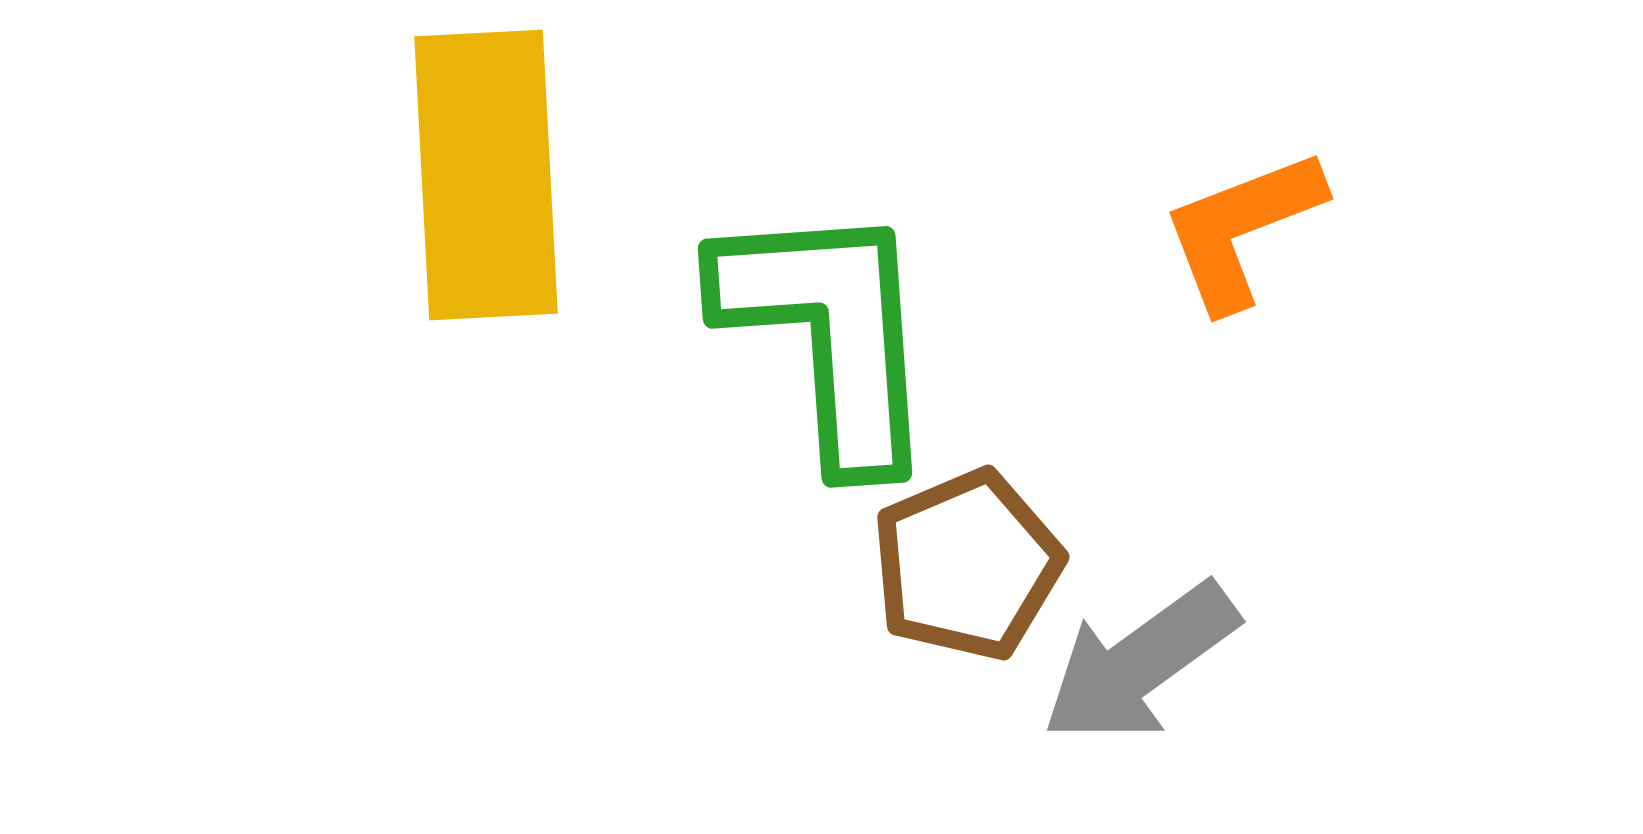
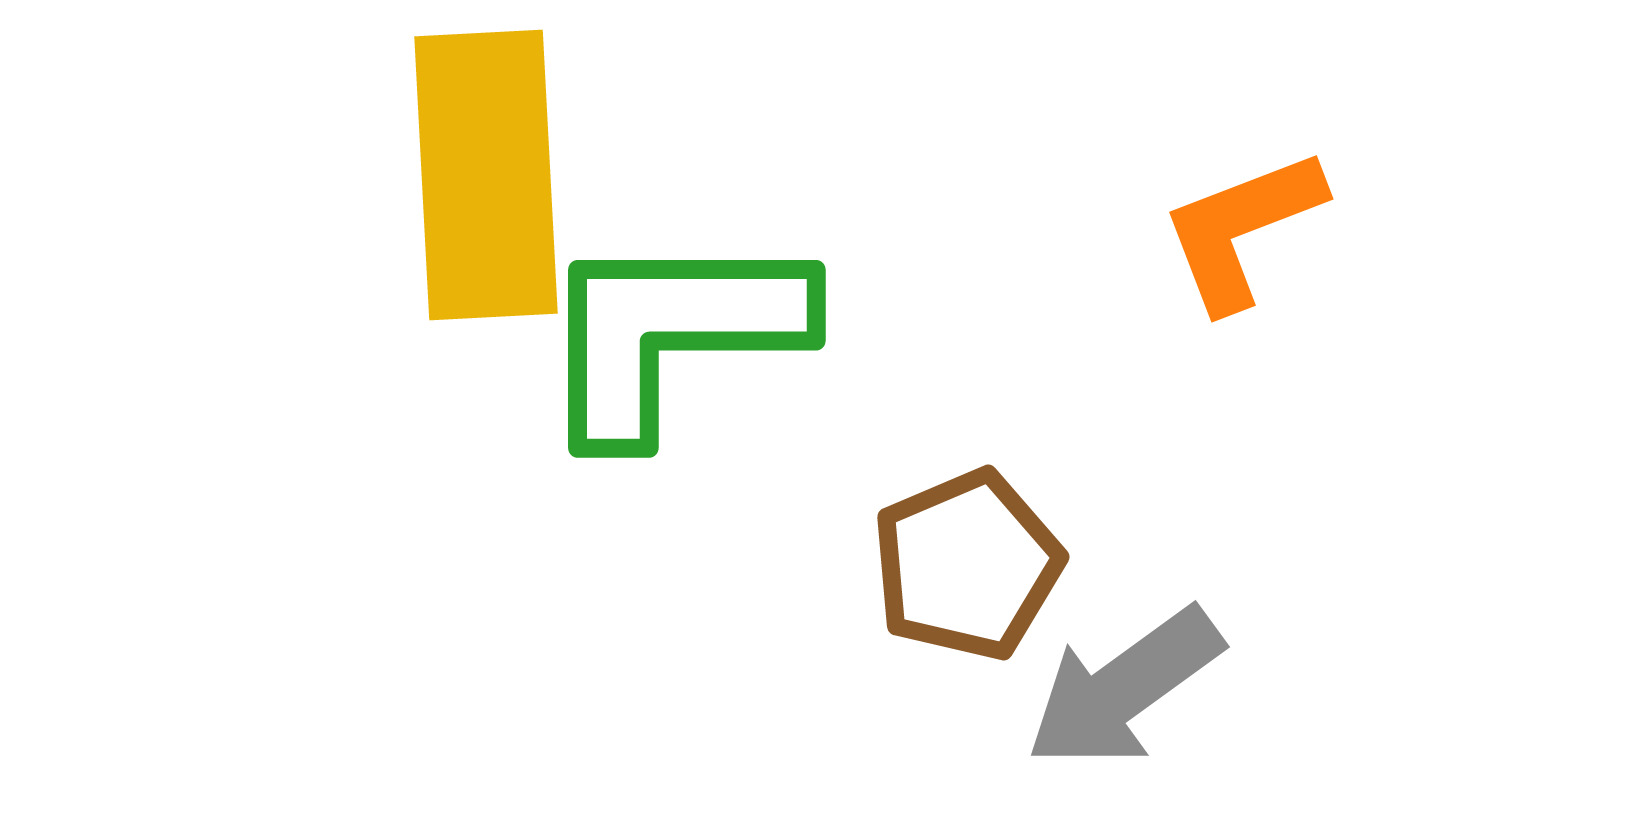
green L-shape: moved 158 px left; rotated 86 degrees counterclockwise
gray arrow: moved 16 px left, 25 px down
